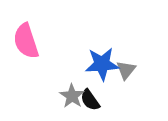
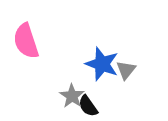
blue star: rotated 24 degrees clockwise
black semicircle: moved 2 px left, 6 px down
